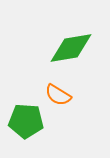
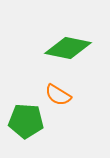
green diamond: moved 3 px left; rotated 21 degrees clockwise
